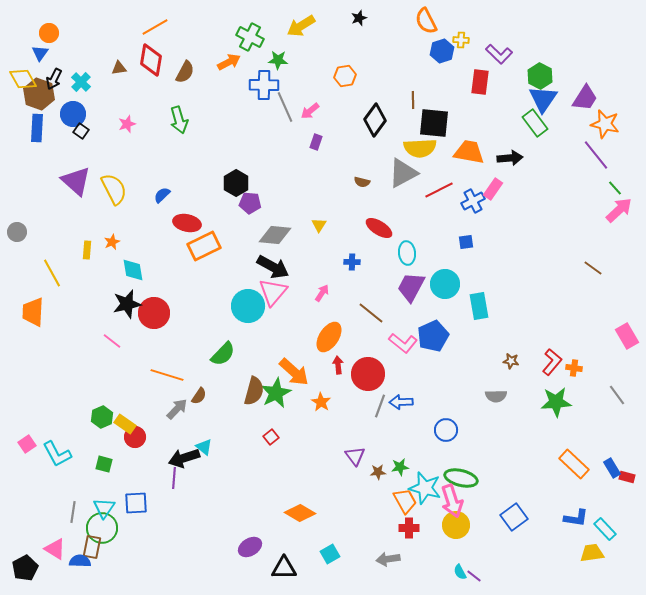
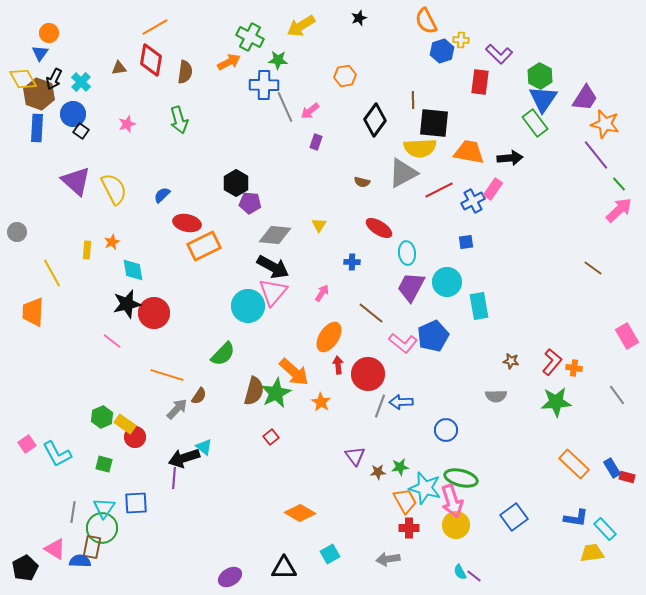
brown semicircle at (185, 72): rotated 20 degrees counterclockwise
green line at (615, 188): moved 4 px right, 4 px up
cyan circle at (445, 284): moved 2 px right, 2 px up
purple ellipse at (250, 547): moved 20 px left, 30 px down
